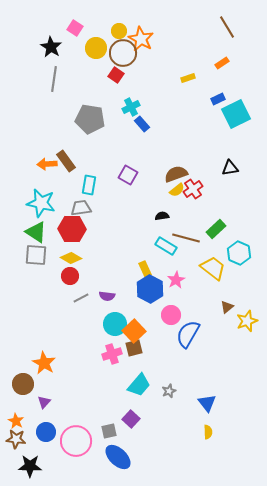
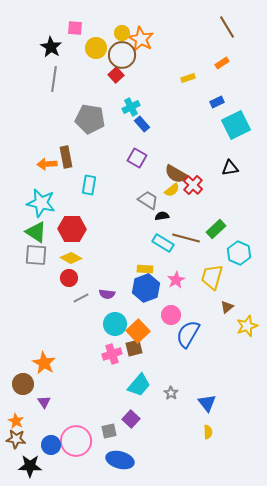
pink square at (75, 28): rotated 28 degrees counterclockwise
yellow circle at (119, 31): moved 3 px right, 2 px down
brown circle at (123, 53): moved 1 px left, 2 px down
red square at (116, 75): rotated 14 degrees clockwise
blue rectangle at (218, 99): moved 1 px left, 3 px down
cyan square at (236, 114): moved 11 px down
brown rectangle at (66, 161): moved 4 px up; rotated 25 degrees clockwise
brown semicircle at (176, 174): rotated 130 degrees counterclockwise
purple square at (128, 175): moved 9 px right, 17 px up
red cross at (193, 189): moved 4 px up; rotated 12 degrees counterclockwise
yellow semicircle at (177, 190): moved 5 px left
gray trapezoid at (81, 208): moved 67 px right, 8 px up; rotated 40 degrees clockwise
cyan rectangle at (166, 246): moved 3 px left, 3 px up
yellow trapezoid at (213, 268): moved 1 px left, 9 px down; rotated 112 degrees counterclockwise
yellow rectangle at (145, 269): rotated 63 degrees counterclockwise
red circle at (70, 276): moved 1 px left, 2 px down
blue hexagon at (150, 289): moved 4 px left, 1 px up; rotated 12 degrees clockwise
purple semicircle at (107, 296): moved 2 px up
yellow star at (247, 321): moved 5 px down
orange square at (134, 331): moved 4 px right
gray star at (169, 391): moved 2 px right, 2 px down; rotated 16 degrees counterclockwise
purple triangle at (44, 402): rotated 16 degrees counterclockwise
blue circle at (46, 432): moved 5 px right, 13 px down
blue ellipse at (118, 457): moved 2 px right, 3 px down; rotated 28 degrees counterclockwise
